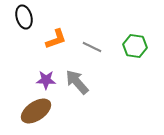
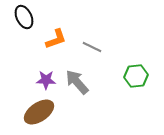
black ellipse: rotated 10 degrees counterclockwise
green hexagon: moved 1 px right, 30 px down; rotated 15 degrees counterclockwise
brown ellipse: moved 3 px right, 1 px down
